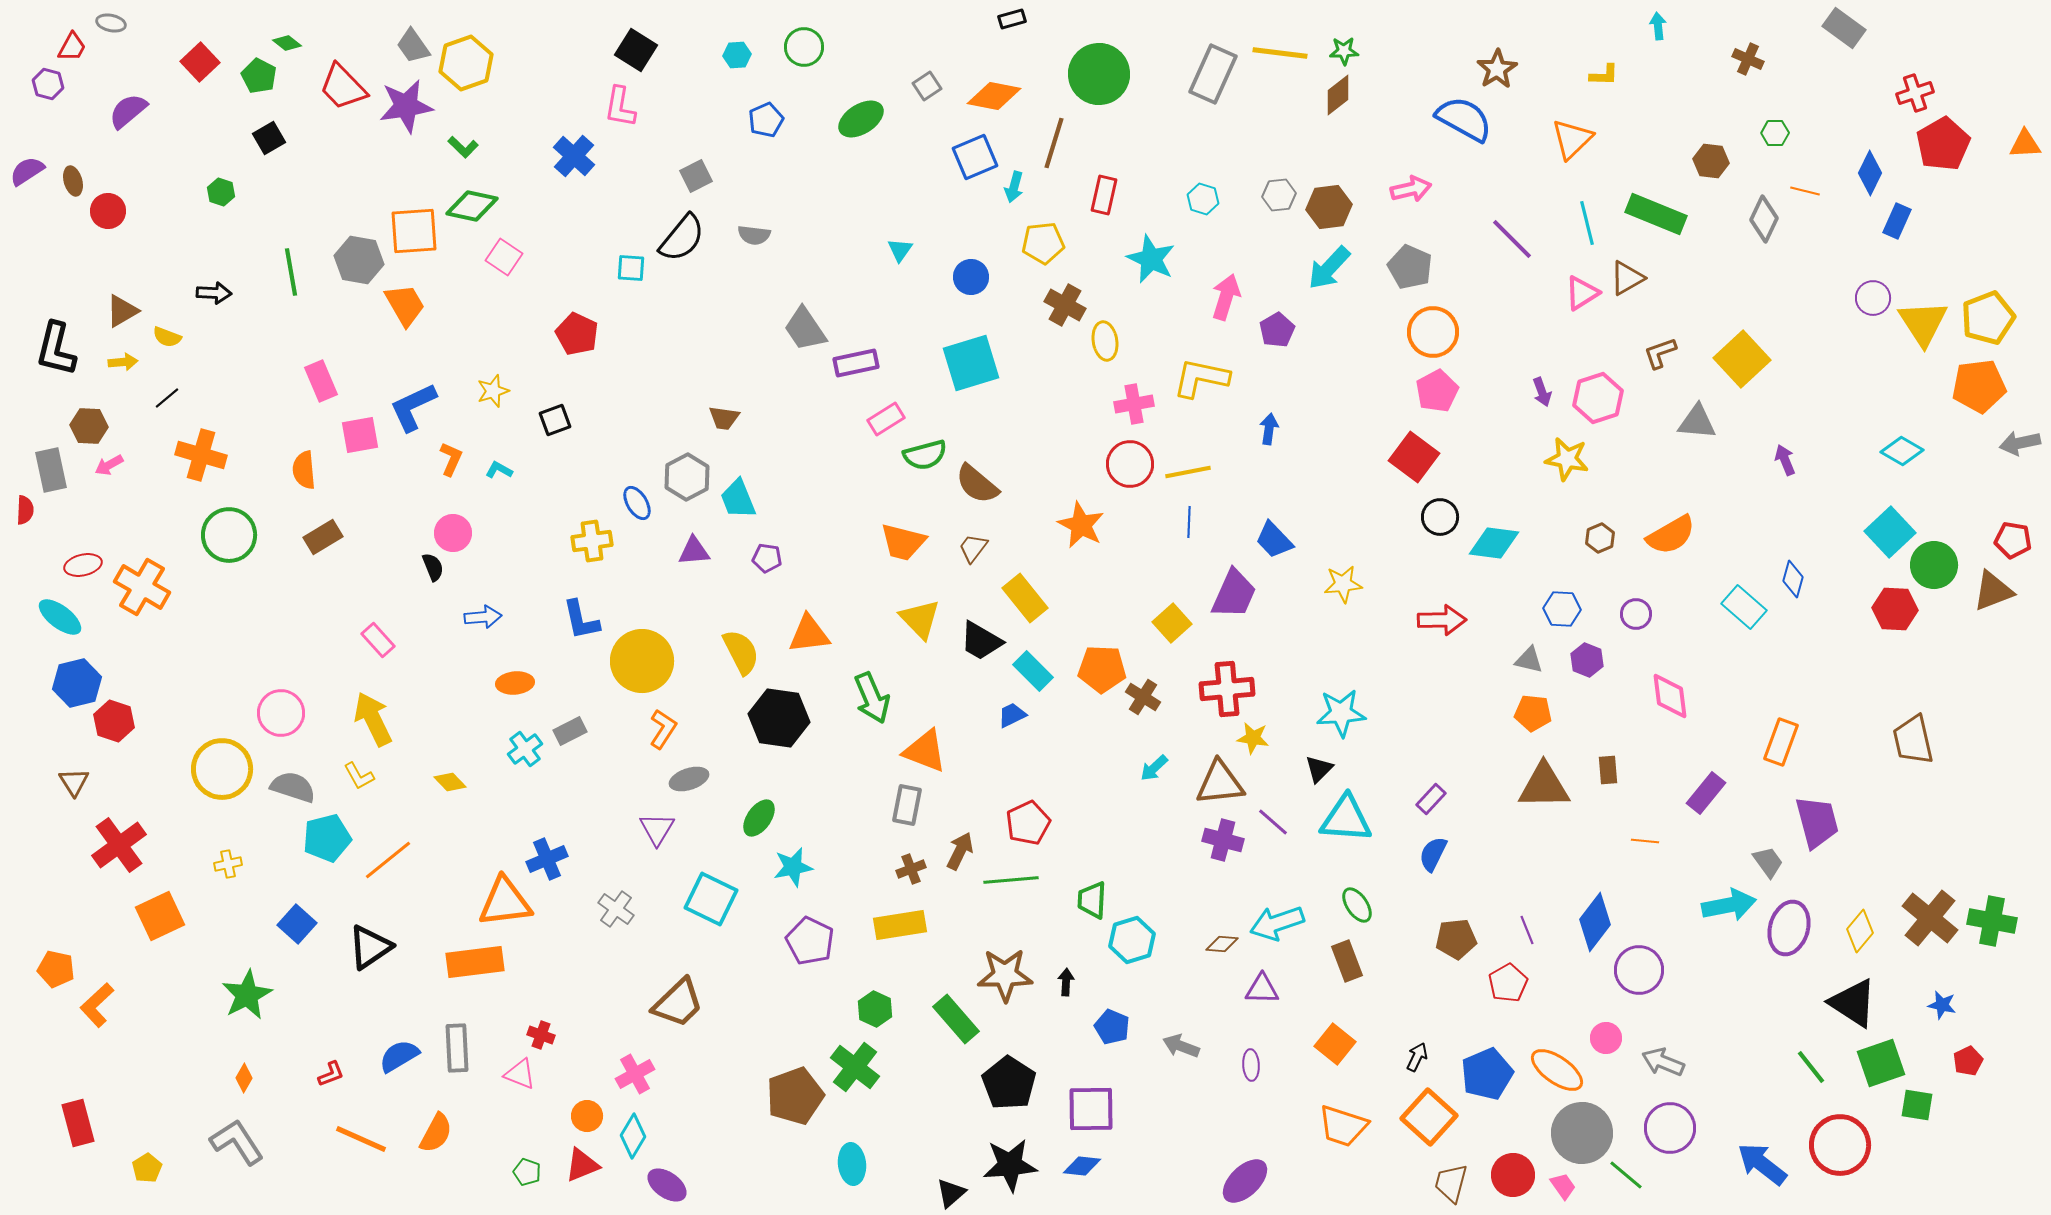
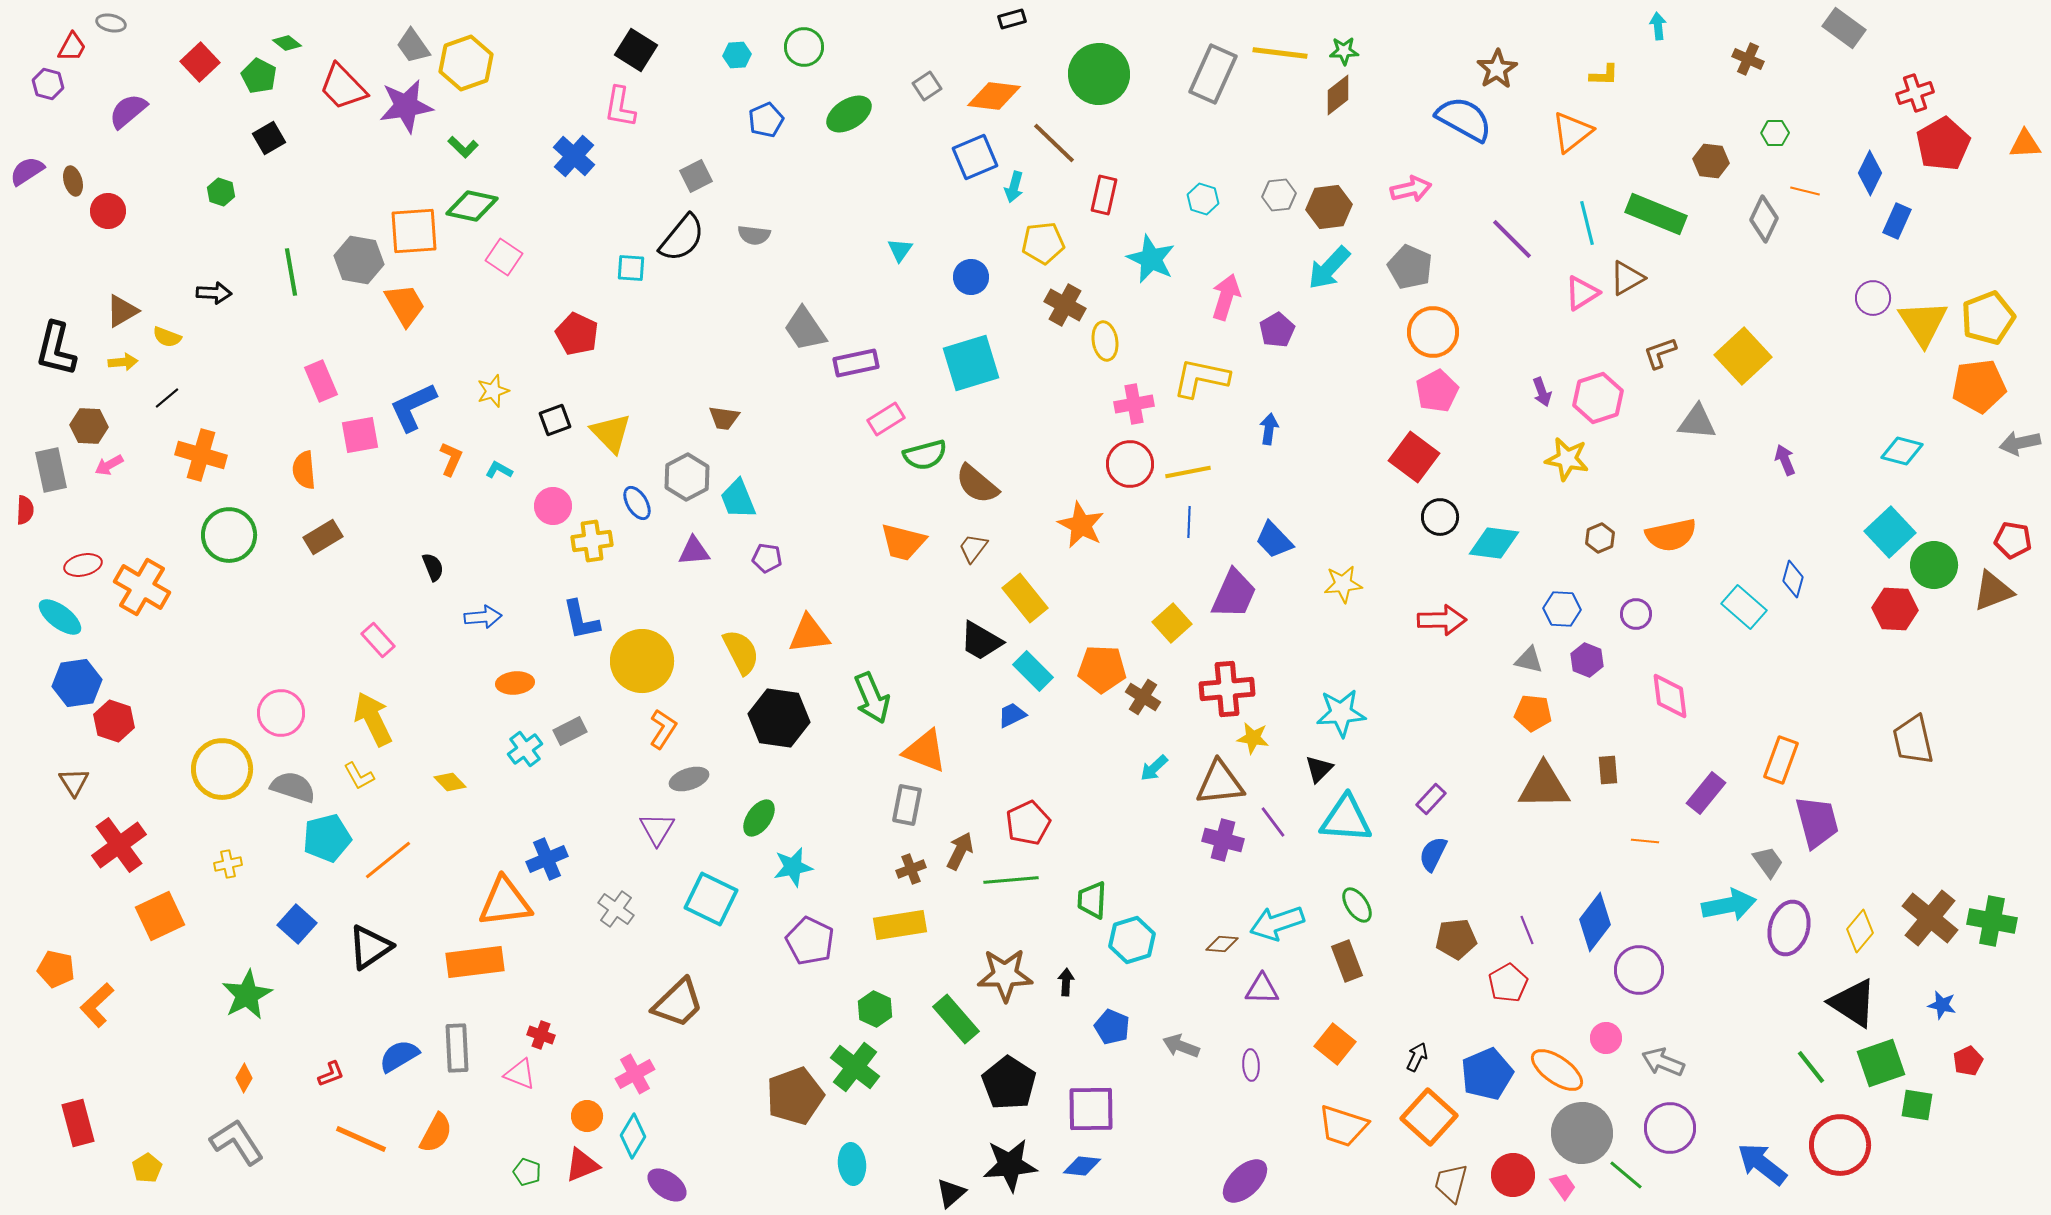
orange diamond at (994, 96): rotated 4 degrees counterclockwise
green ellipse at (861, 119): moved 12 px left, 5 px up
orange triangle at (1572, 139): moved 7 px up; rotated 6 degrees clockwise
brown line at (1054, 143): rotated 63 degrees counterclockwise
yellow square at (1742, 359): moved 1 px right, 3 px up
cyan diamond at (1902, 451): rotated 15 degrees counterclockwise
pink circle at (453, 533): moved 100 px right, 27 px up
orange semicircle at (1671, 535): rotated 18 degrees clockwise
yellow triangle at (920, 619): moved 309 px left, 186 px up
blue hexagon at (77, 683): rotated 6 degrees clockwise
orange rectangle at (1781, 742): moved 18 px down
purple line at (1273, 822): rotated 12 degrees clockwise
